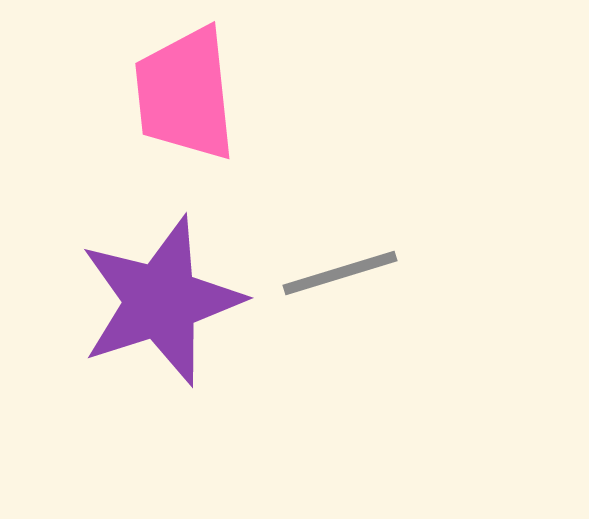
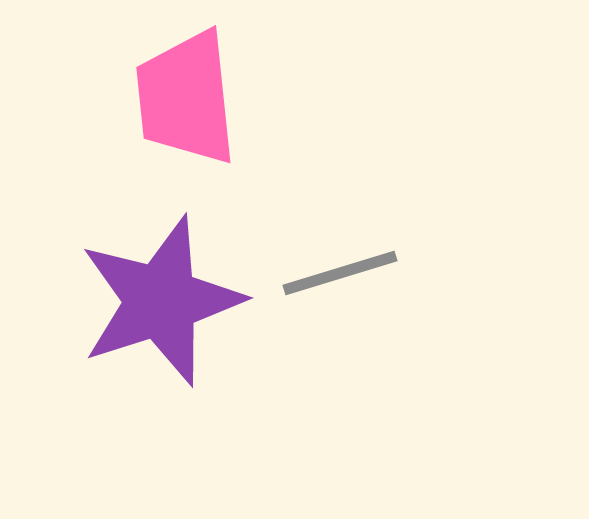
pink trapezoid: moved 1 px right, 4 px down
